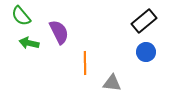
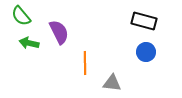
black rectangle: rotated 55 degrees clockwise
